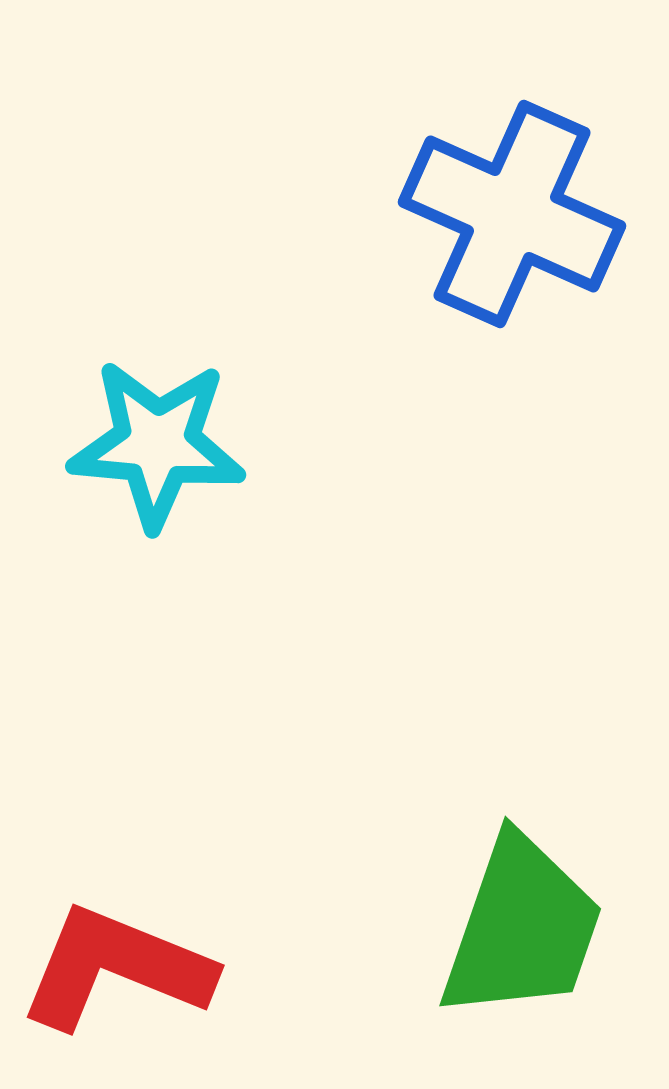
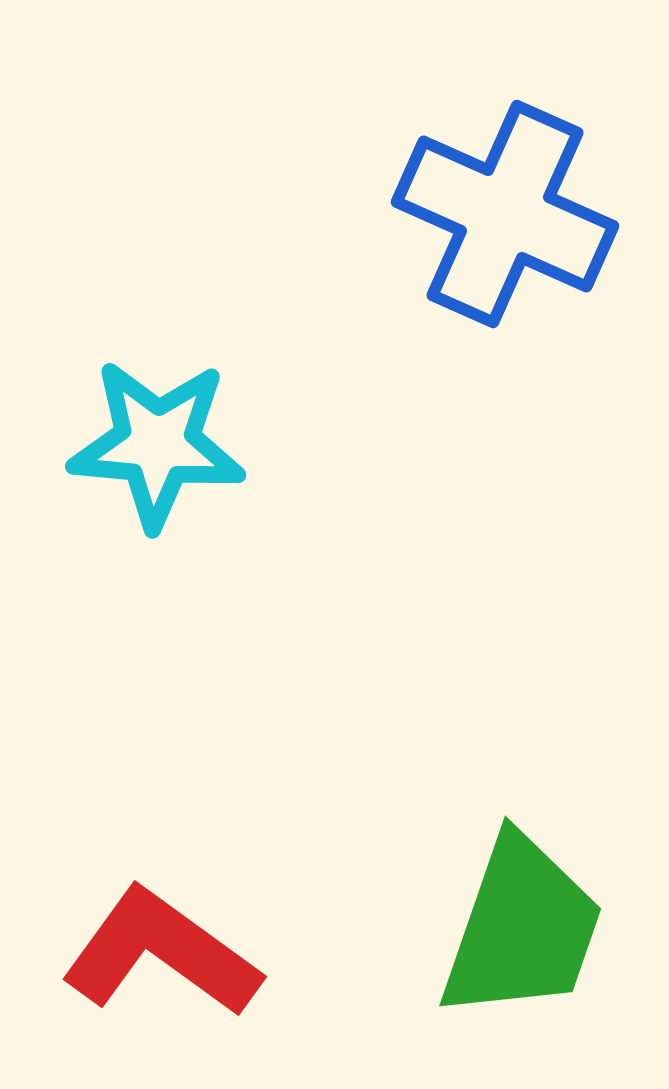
blue cross: moved 7 px left
red L-shape: moved 45 px right, 15 px up; rotated 14 degrees clockwise
